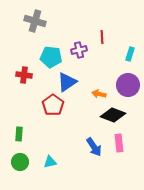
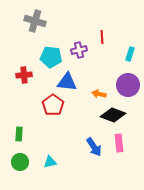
red cross: rotated 14 degrees counterclockwise
blue triangle: rotated 40 degrees clockwise
